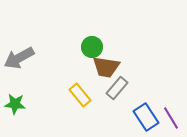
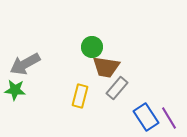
gray arrow: moved 6 px right, 6 px down
yellow rectangle: moved 1 px down; rotated 55 degrees clockwise
green star: moved 14 px up
purple line: moved 2 px left
